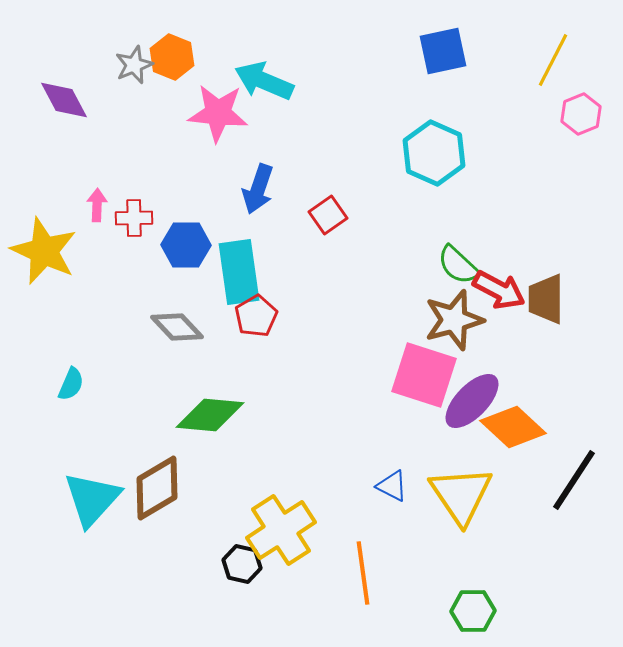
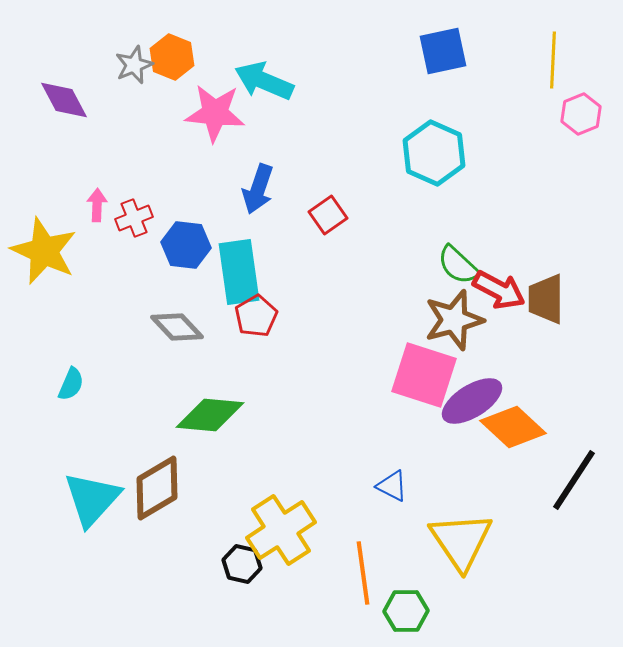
yellow line: rotated 24 degrees counterclockwise
pink star: moved 3 px left
red cross: rotated 21 degrees counterclockwise
blue hexagon: rotated 6 degrees clockwise
purple ellipse: rotated 14 degrees clockwise
yellow triangle: moved 46 px down
green hexagon: moved 67 px left
